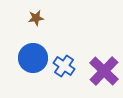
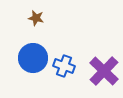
brown star: rotated 21 degrees clockwise
blue cross: rotated 15 degrees counterclockwise
